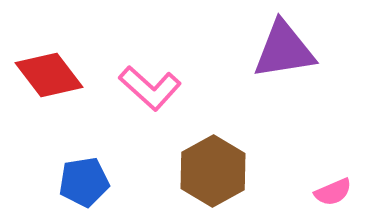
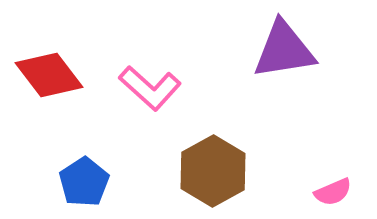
blue pentagon: rotated 24 degrees counterclockwise
